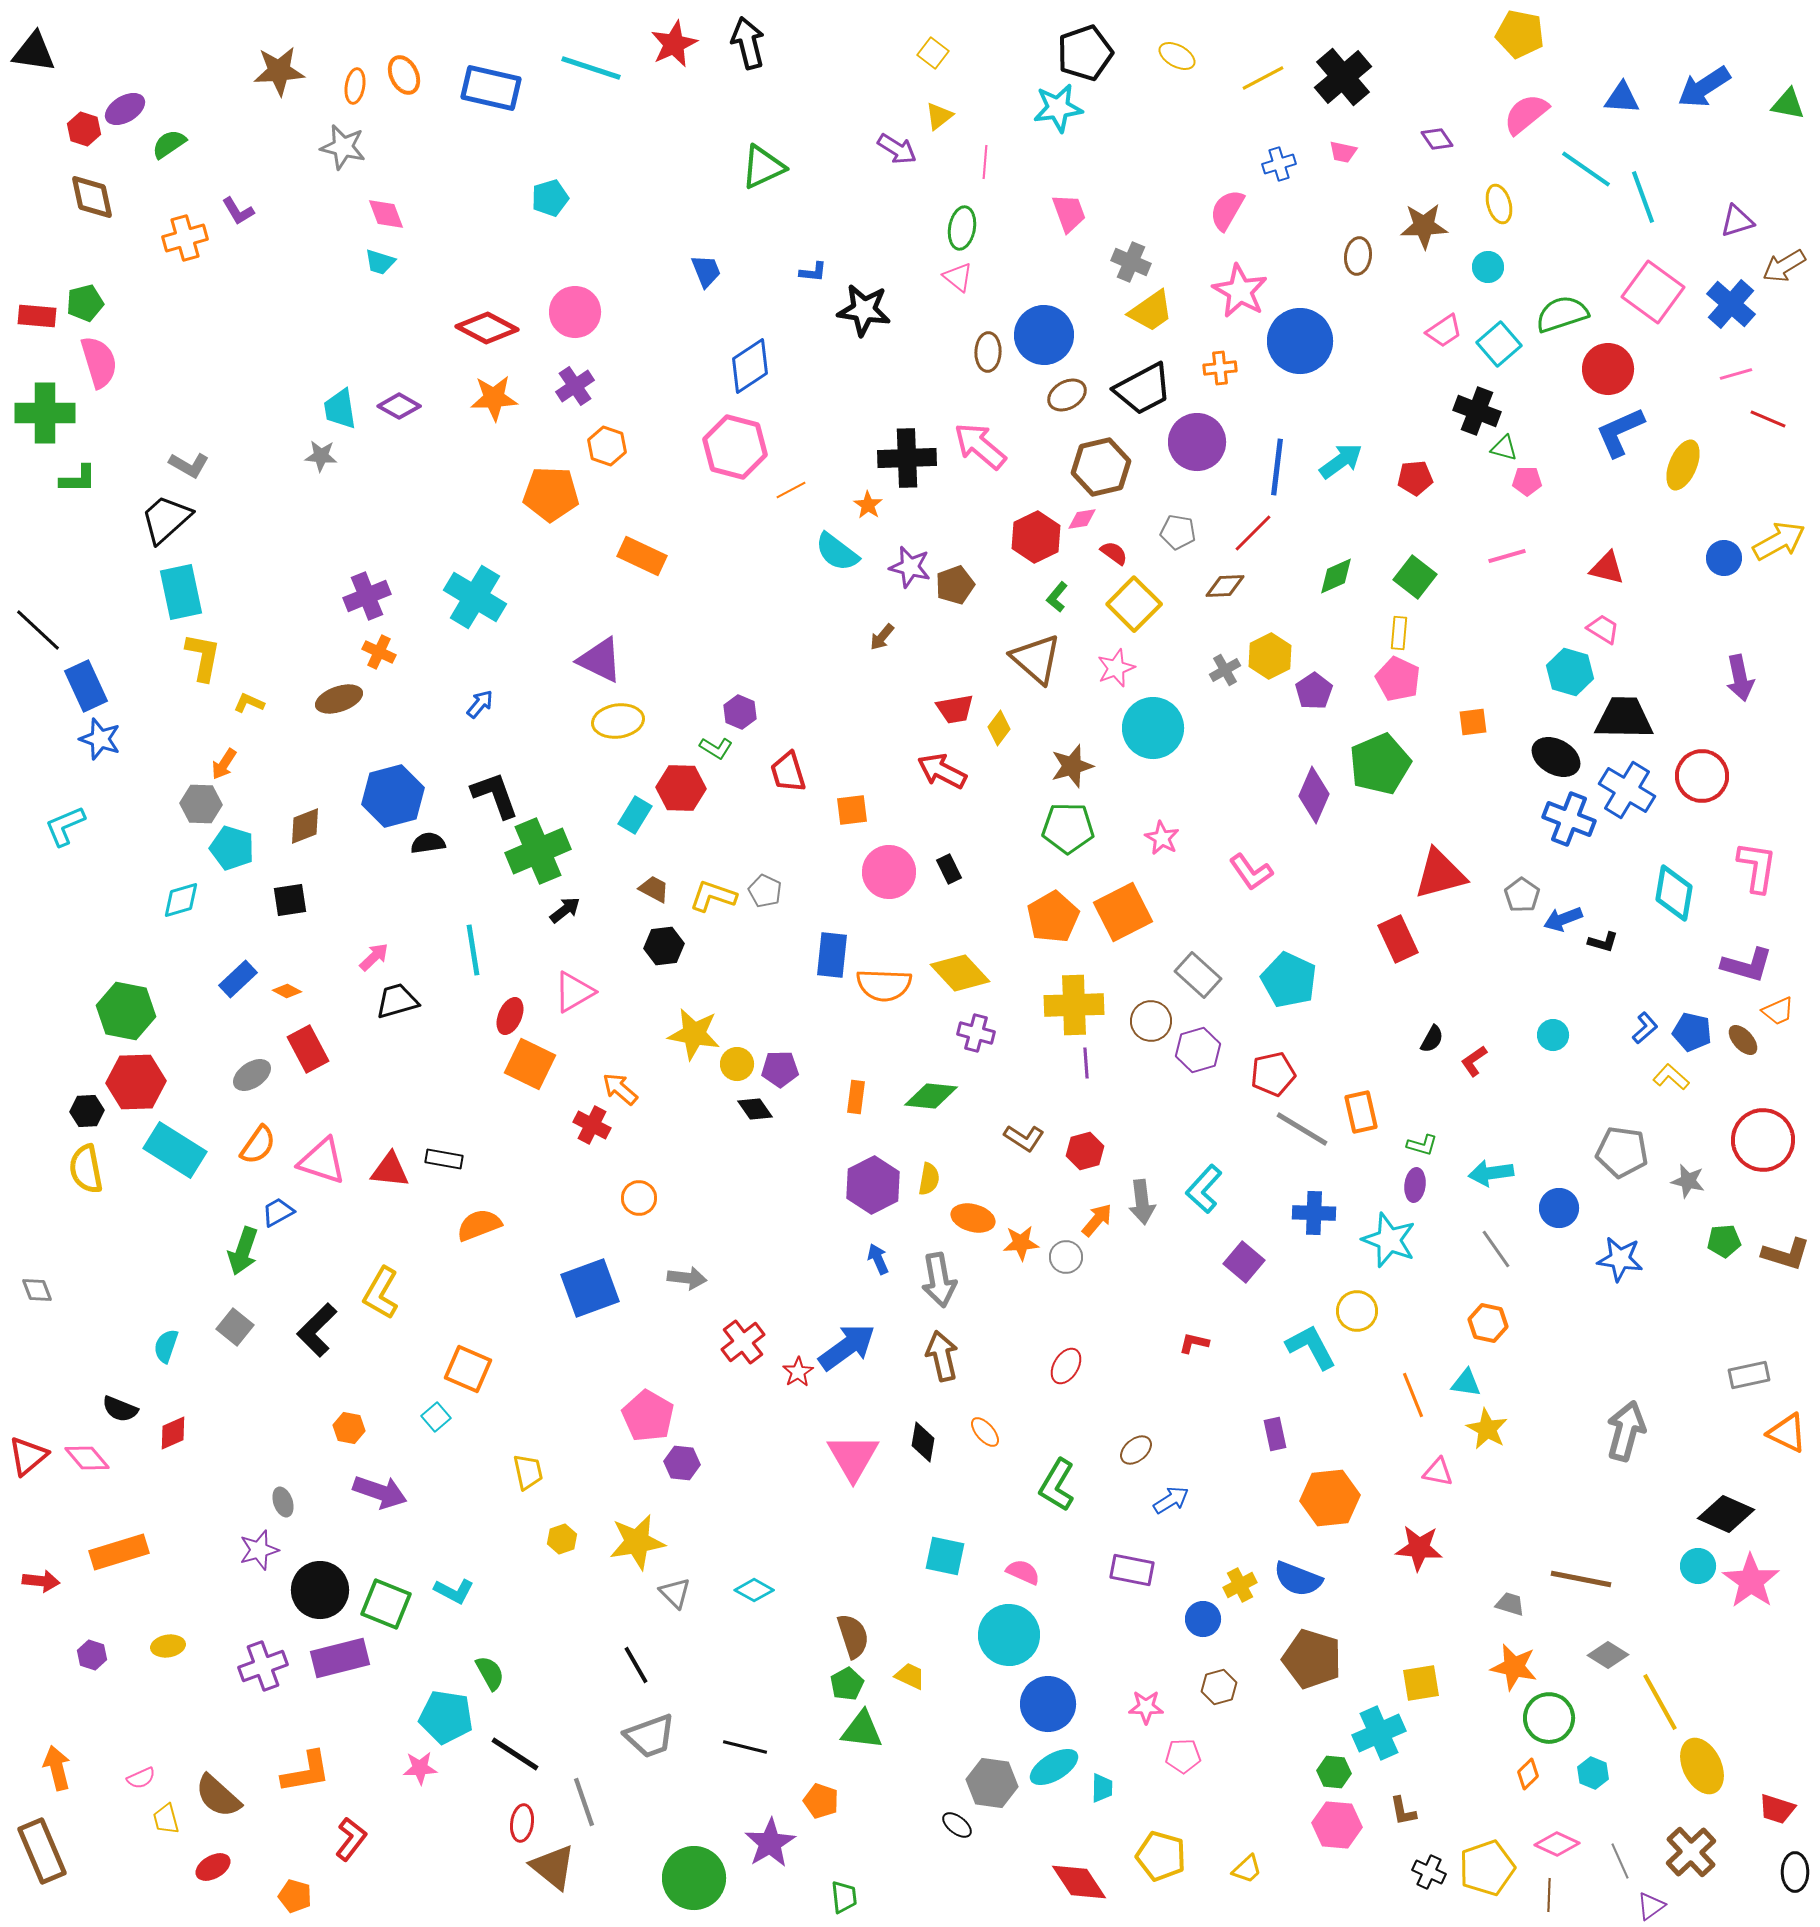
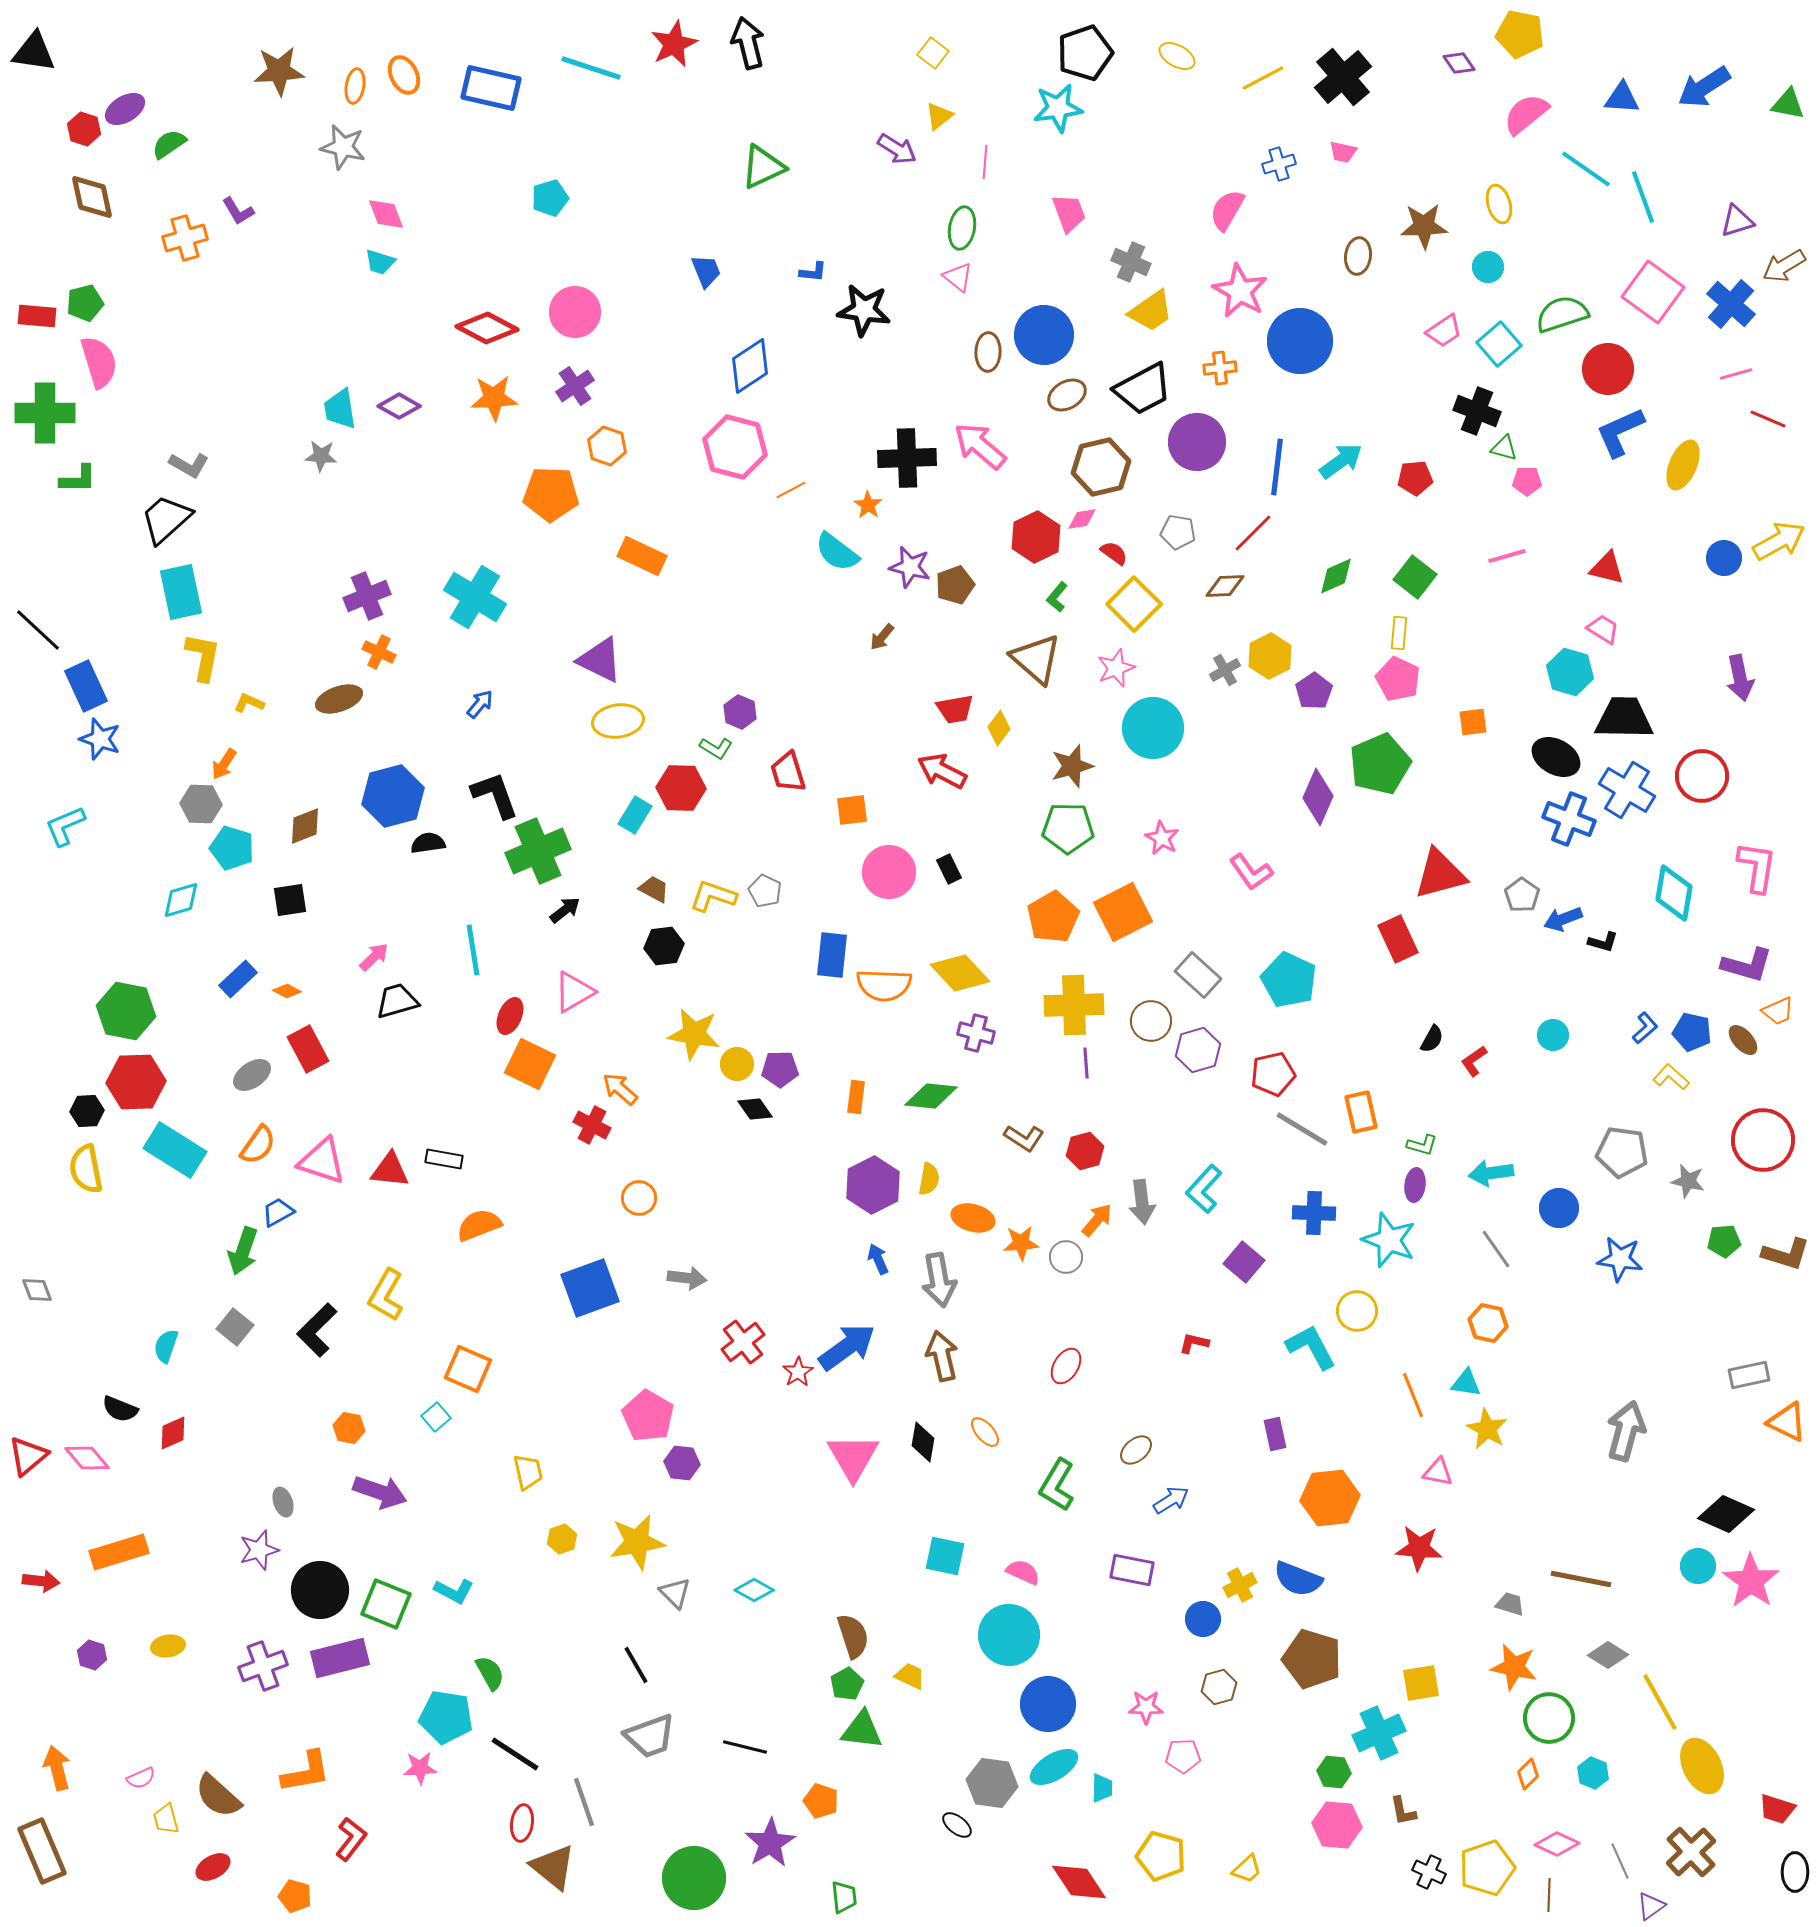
purple diamond at (1437, 139): moved 22 px right, 76 px up
purple diamond at (1314, 795): moved 4 px right, 2 px down
yellow L-shape at (381, 1293): moved 5 px right, 2 px down
orange triangle at (1787, 1433): moved 11 px up
